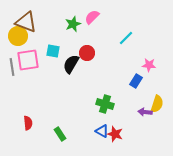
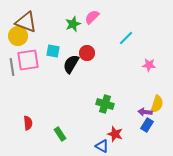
blue rectangle: moved 11 px right, 44 px down
blue triangle: moved 15 px down
